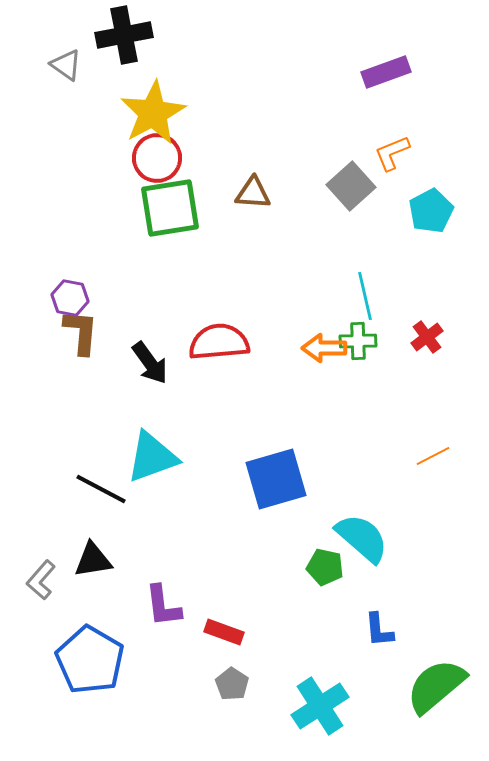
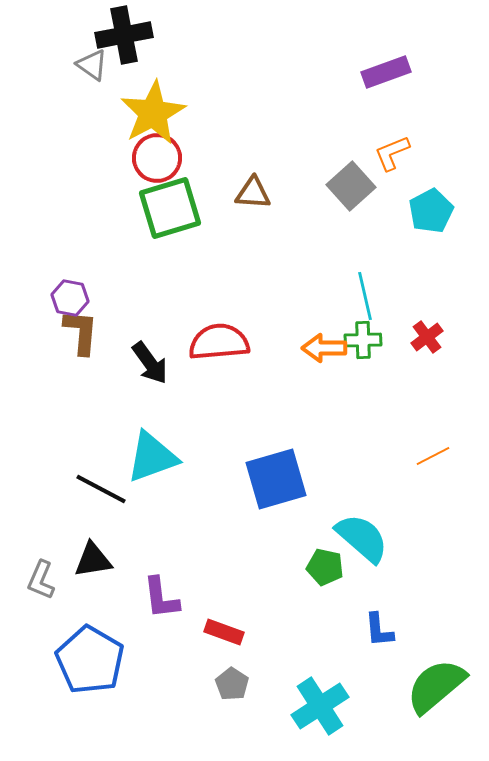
gray triangle: moved 26 px right
green square: rotated 8 degrees counterclockwise
green cross: moved 5 px right, 1 px up
gray L-shape: rotated 18 degrees counterclockwise
purple L-shape: moved 2 px left, 8 px up
